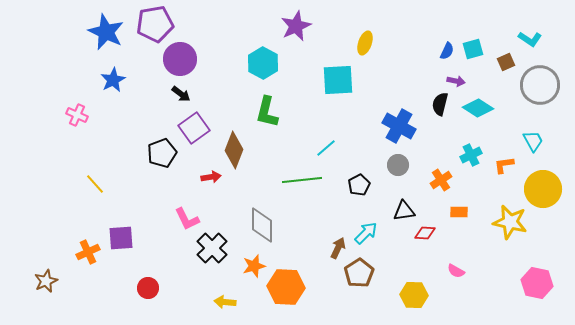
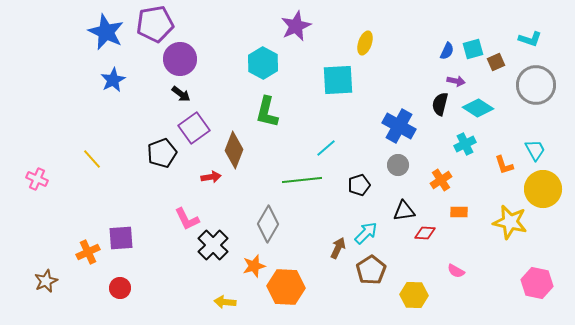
cyan L-shape at (530, 39): rotated 15 degrees counterclockwise
brown square at (506, 62): moved 10 px left
gray circle at (540, 85): moved 4 px left
pink cross at (77, 115): moved 40 px left, 64 px down
cyan trapezoid at (533, 141): moved 2 px right, 9 px down
cyan cross at (471, 155): moved 6 px left, 11 px up
orange L-shape at (504, 165): rotated 100 degrees counterclockwise
yellow line at (95, 184): moved 3 px left, 25 px up
black pentagon at (359, 185): rotated 10 degrees clockwise
gray diamond at (262, 225): moved 6 px right, 1 px up; rotated 30 degrees clockwise
black cross at (212, 248): moved 1 px right, 3 px up
brown pentagon at (359, 273): moved 12 px right, 3 px up
red circle at (148, 288): moved 28 px left
